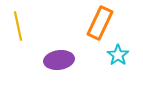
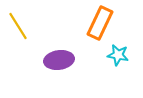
yellow line: rotated 20 degrees counterclockwise
cyan star: rotated 25 degrees counterclockwise
